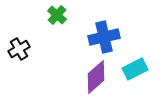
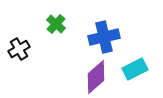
green cross: moved 1 px left, 9 px down
